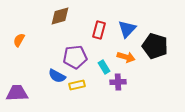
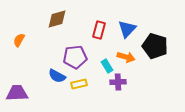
brown diamond: moved 3 px left, 3 px down
cyan rectangle: moved 3 px right, 1 px up
yellow rectangle: moved 2 px right, 1 px up
